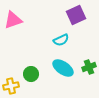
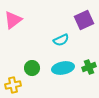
purple square: moved 8 px right, 5 px down
pink triangle: rotated 18 degrees counterclockwise
cyan ellipse: rotated 45 degrees counterclockwise
green circle: moved 1 px right, 6 px up
yellow cross: moved 2 px right, 1 px up
